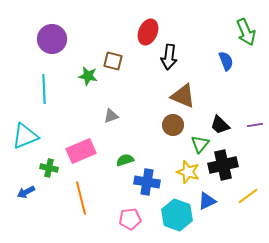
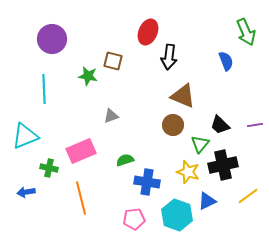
blue arrow: rotated 18 degrees clockwise
pink pentagon: moved 4 px right
